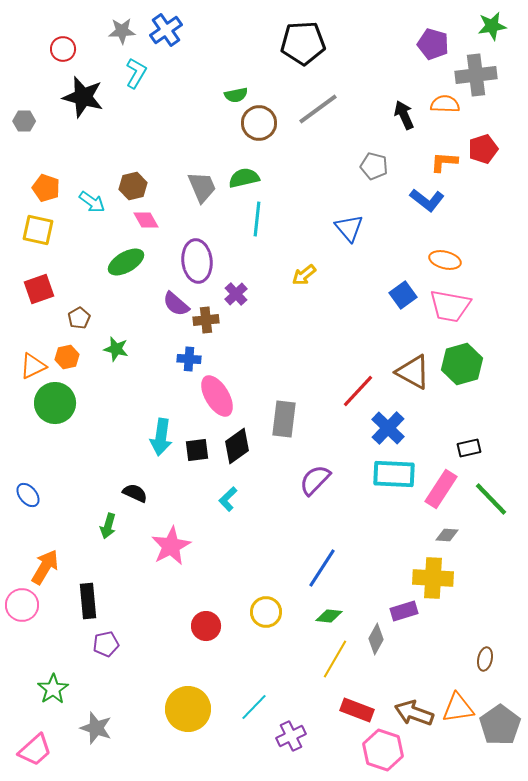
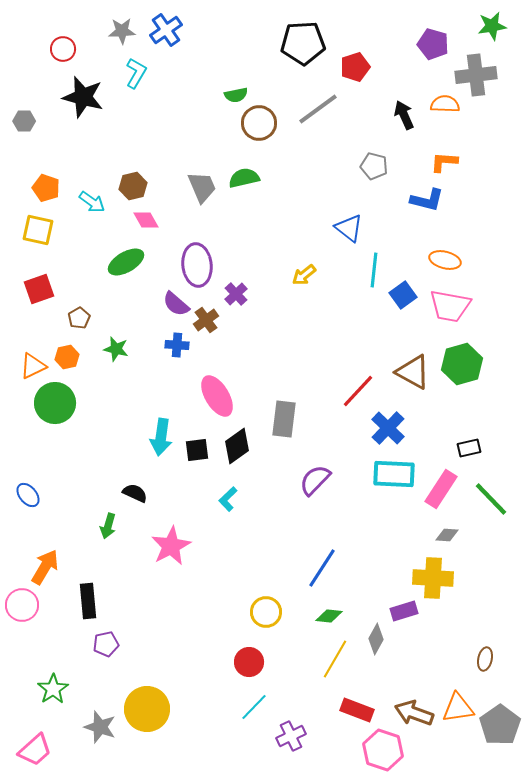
red pentagon at (483, 149): moved 128 px left, 82 px up
blue L-shape at (427, 200): rotated 24 degrees counterclockwise
cyan line at (257, 219): moved 117 px right, 51 px down
blue triangle at (349, 228): rotated 12 degrees counterclockwise
purple ellipse at (197, 261): moved 4 px down
brown cross at (206, 320): rotated 30 degrees counterclockwise
blue cross at (189, 359): moved 12 px left, 14 px up
red circle at (206, 626): moved 43 px right, 36 px down
yellow circle at (188, 709): moved 41 px left
gray star at (96, 728): moved 4 px right, 1 px up
